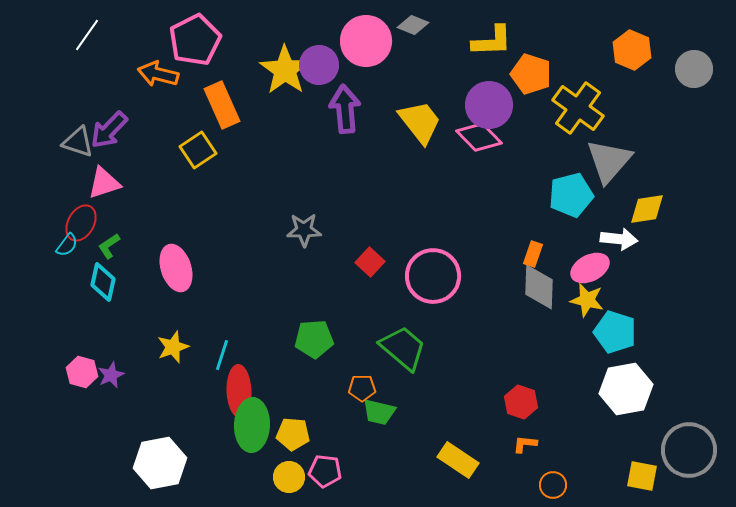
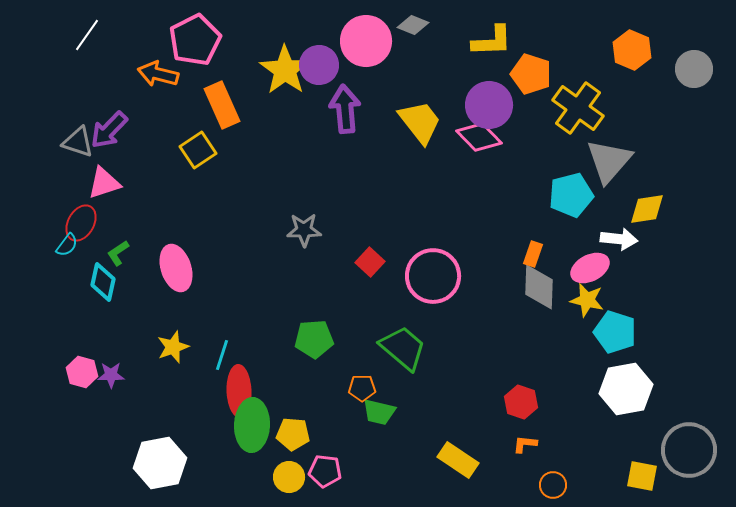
green L-shape at (109, 246): moved 9 px right, 7 px down
purple star at (111, 375): rotated 24 degrees clockwise
